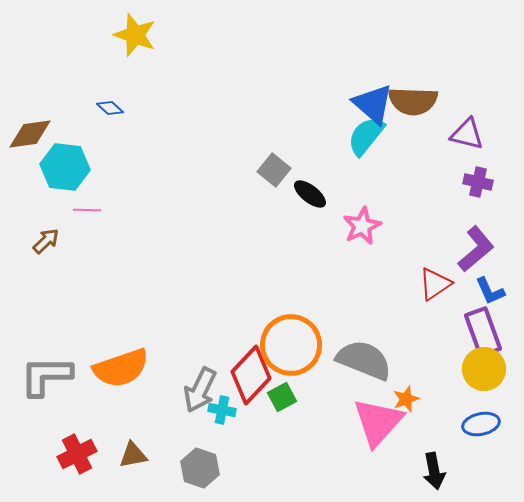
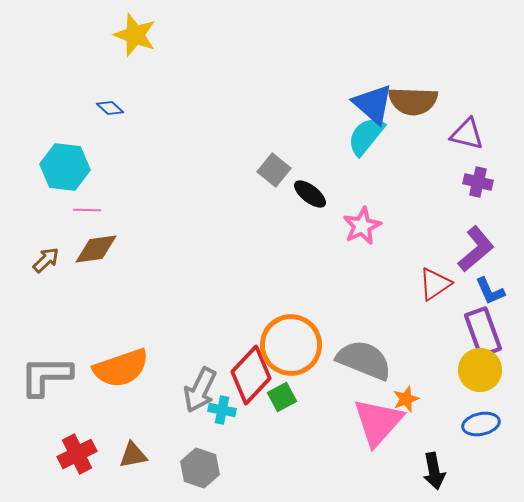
brown diamond: moved 66 px right, 115 px down
brown arrow: moved 19 px down
yellow circle: moved 4 px left, 1 px down
